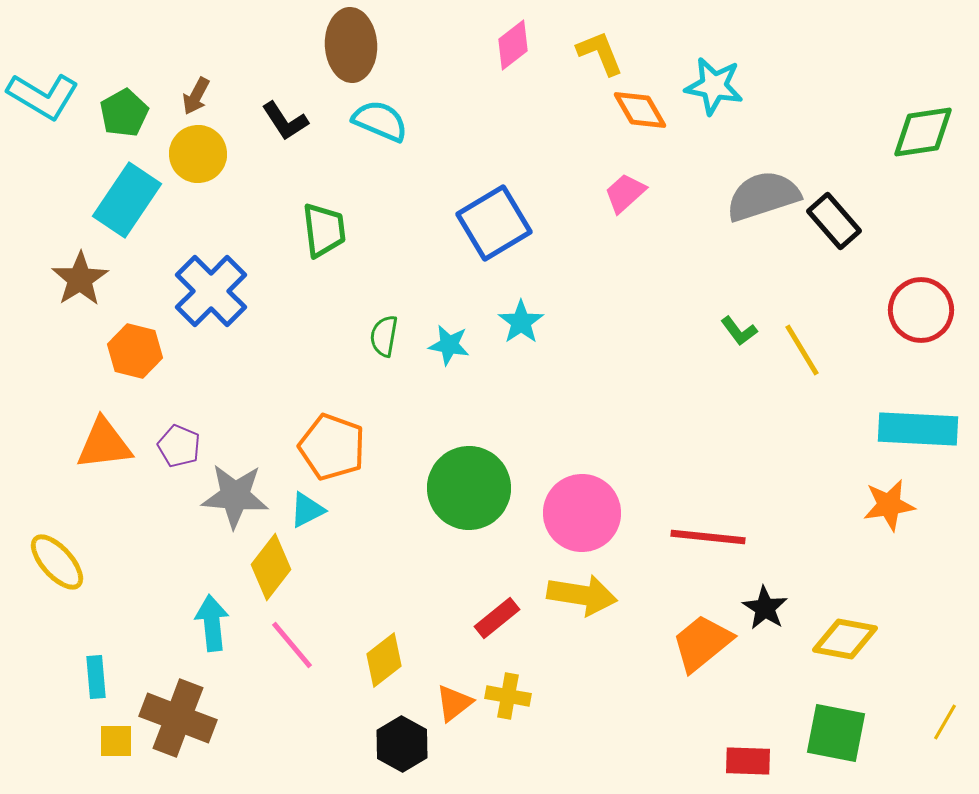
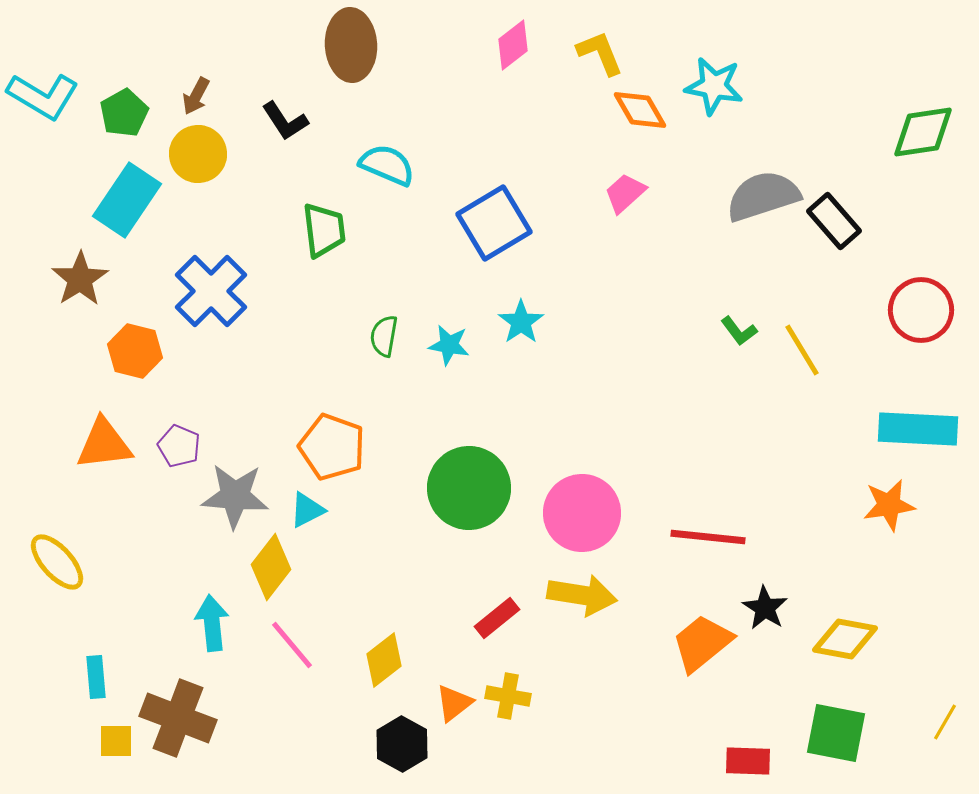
cyan semicircle at (380, 121): moved 7 px right, 44 px down
